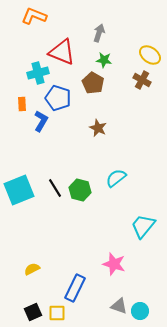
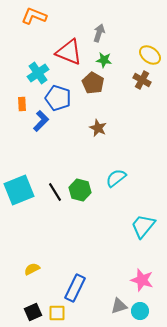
red triangle: moved 7 px right
cyan cross: rotated 20 degrees counterclockwise
blue L-shape: rotated 15 degrees clockwise
black line: moved 4 px down
pink star: moved 28 px right, 16 px down
gray triangle: rotated 36 degrees counterclockwise
